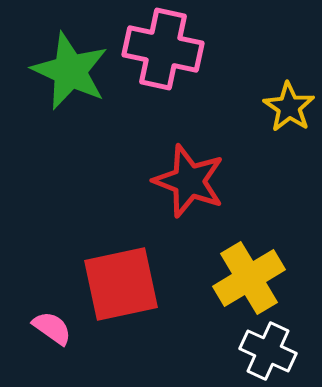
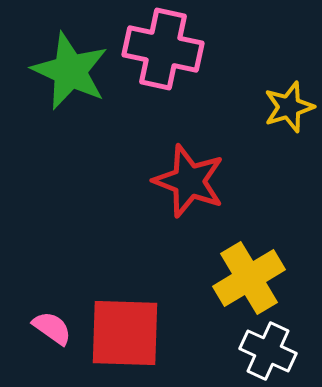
yellow star: rotated 21 degrees clockwise
red square: moved 4 px right, 49 px down; rotated 14 degrees clockwise
